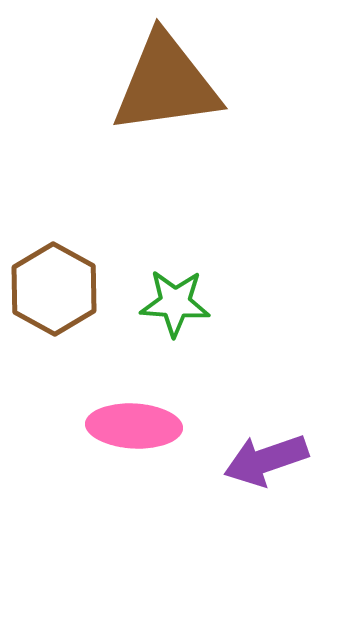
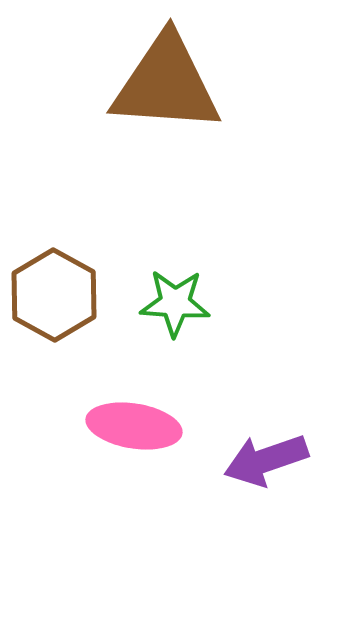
brown triangle: rotated 12 degrees clockwise
brown hexagon: moved 6 px down
pink ellipse: rotated 6 degrees clockwise
